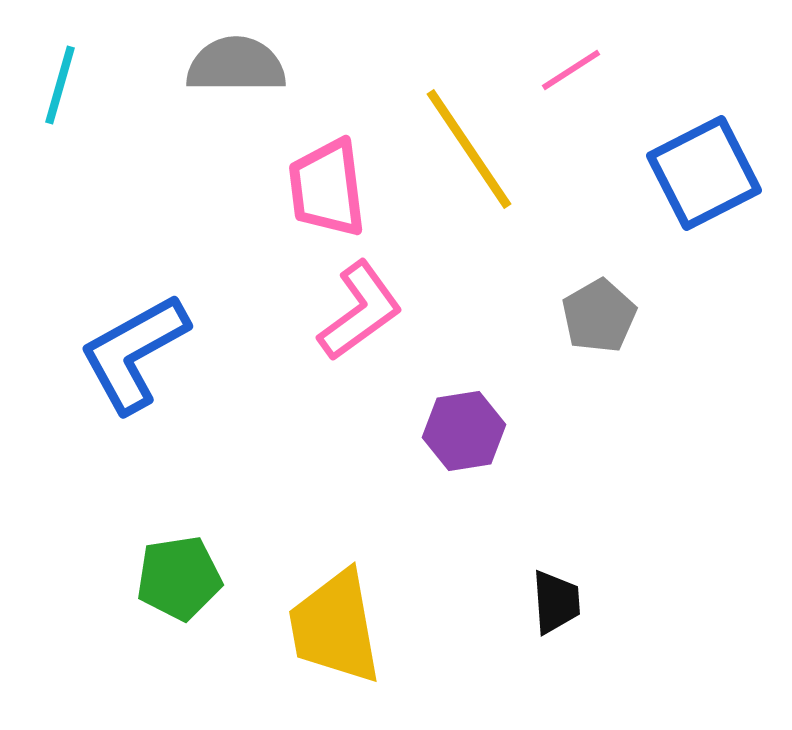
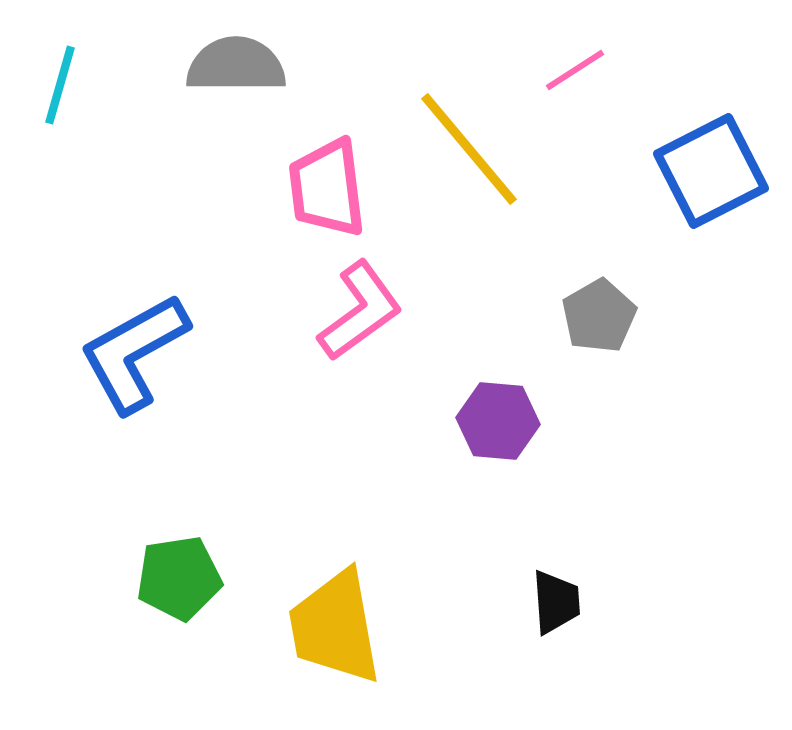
pink line: moved 4 px right
yellow line: rotated 6 degrees counterclockwise
blue square: moved 7 px right, 2 px up
purple hexagon: moved 34 px right, 10 px up; rotated 14 degrees clockwise
